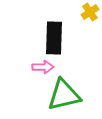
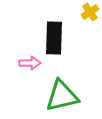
pink arrow: moved 13 px left, 4 px up
green triangle: moved 2 px left, 1 px down
